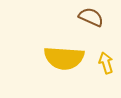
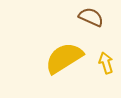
yellow semicircle: rotated 144 degrees clockwise
